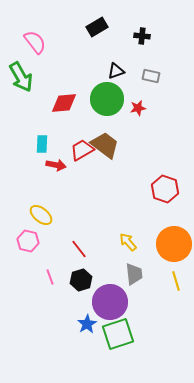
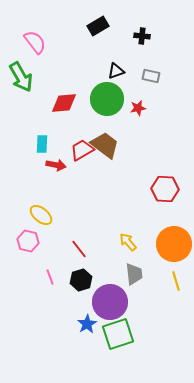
black rectangle: moved 1 px right, 1 px up
red hexagon: rotated 16 degrees counterclockwise
